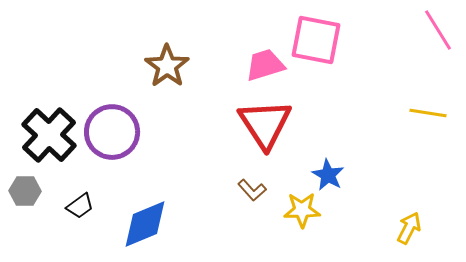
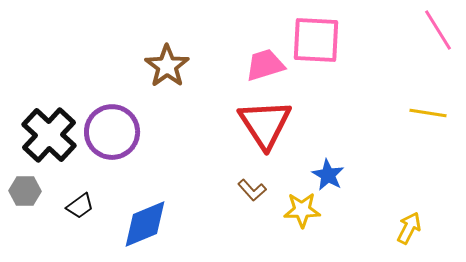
pink square: rotated 8 degrees counterclockwise
